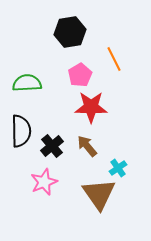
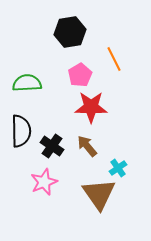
black cross: rotated 15 degrees counterclockwise
